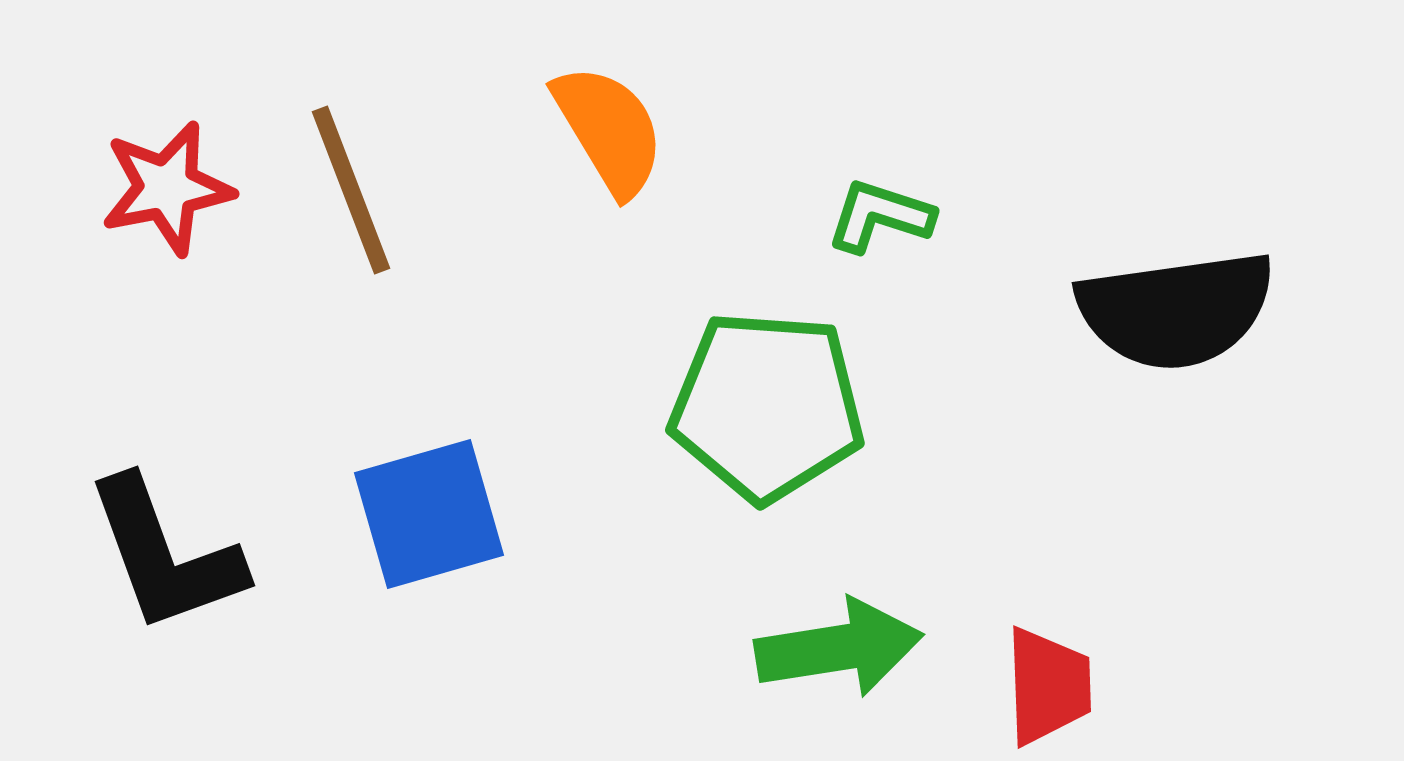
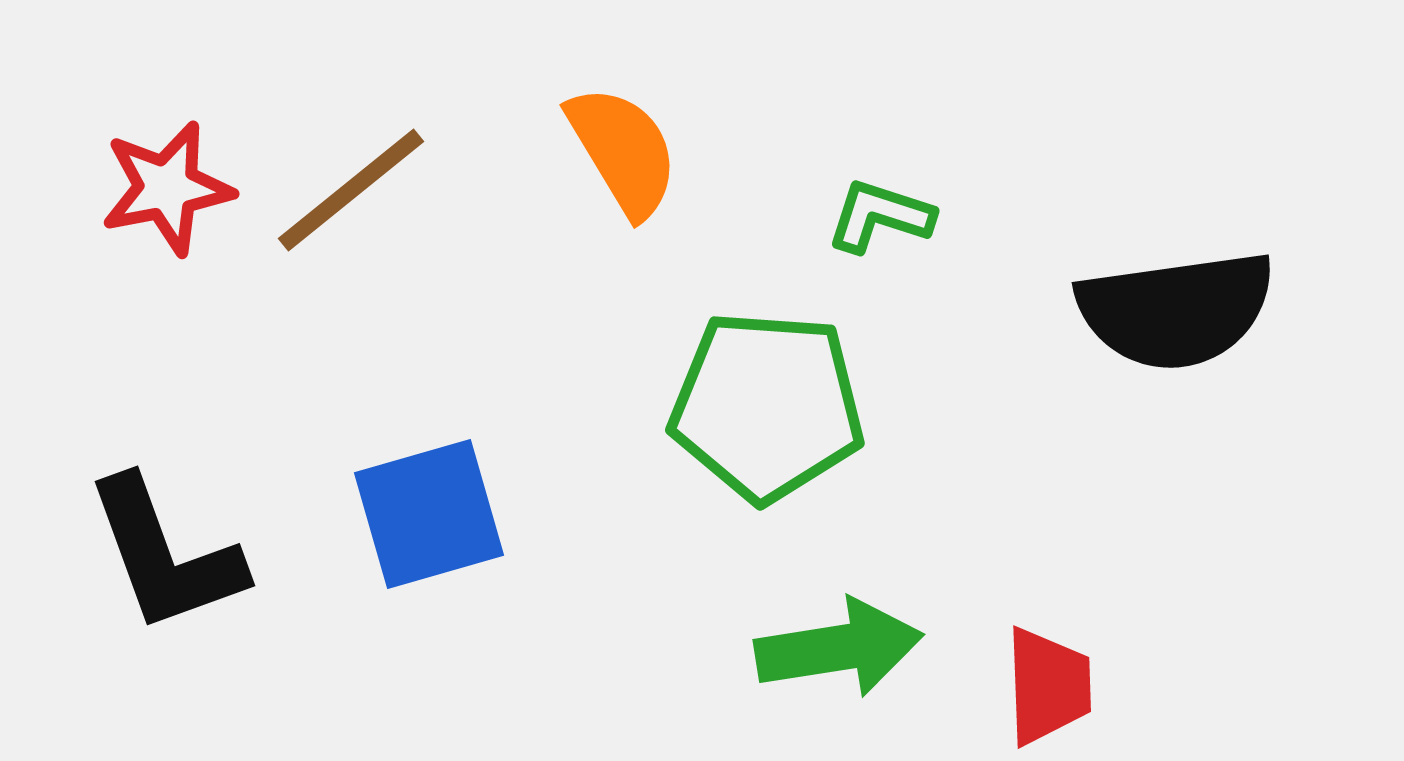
orange semicircle: moved 14 px right, 21 px down
brown line: rotated 72 degrees clockwise
